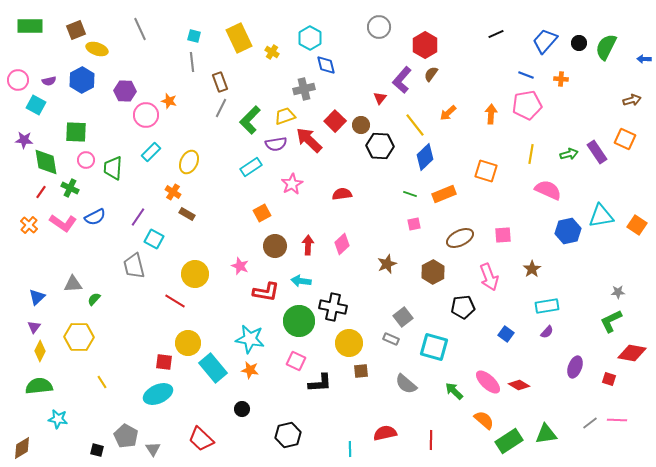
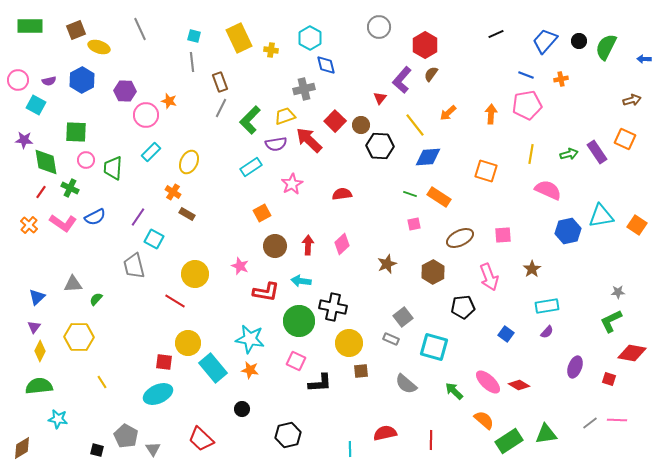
black circle at (579, 43): moved 2 px up
yellow ellipse at (97, 49): moved 2 px right, 2 px up
yellow cross at (272, 52): moved 1 px left, 2 px up; rotated 24 degrees counterclockwise
orange cross at (561, 79): rotated 16 degrees counterclockwise
blue diamond at (425, 157): moved 3 px right; rotated 40 degrees clockwise
orange rectangle at (444, 194): moved 5 px left, 3 px down; rotated 55 degrees clockwise
green semicircle at (94, 299): moved 2 px right
